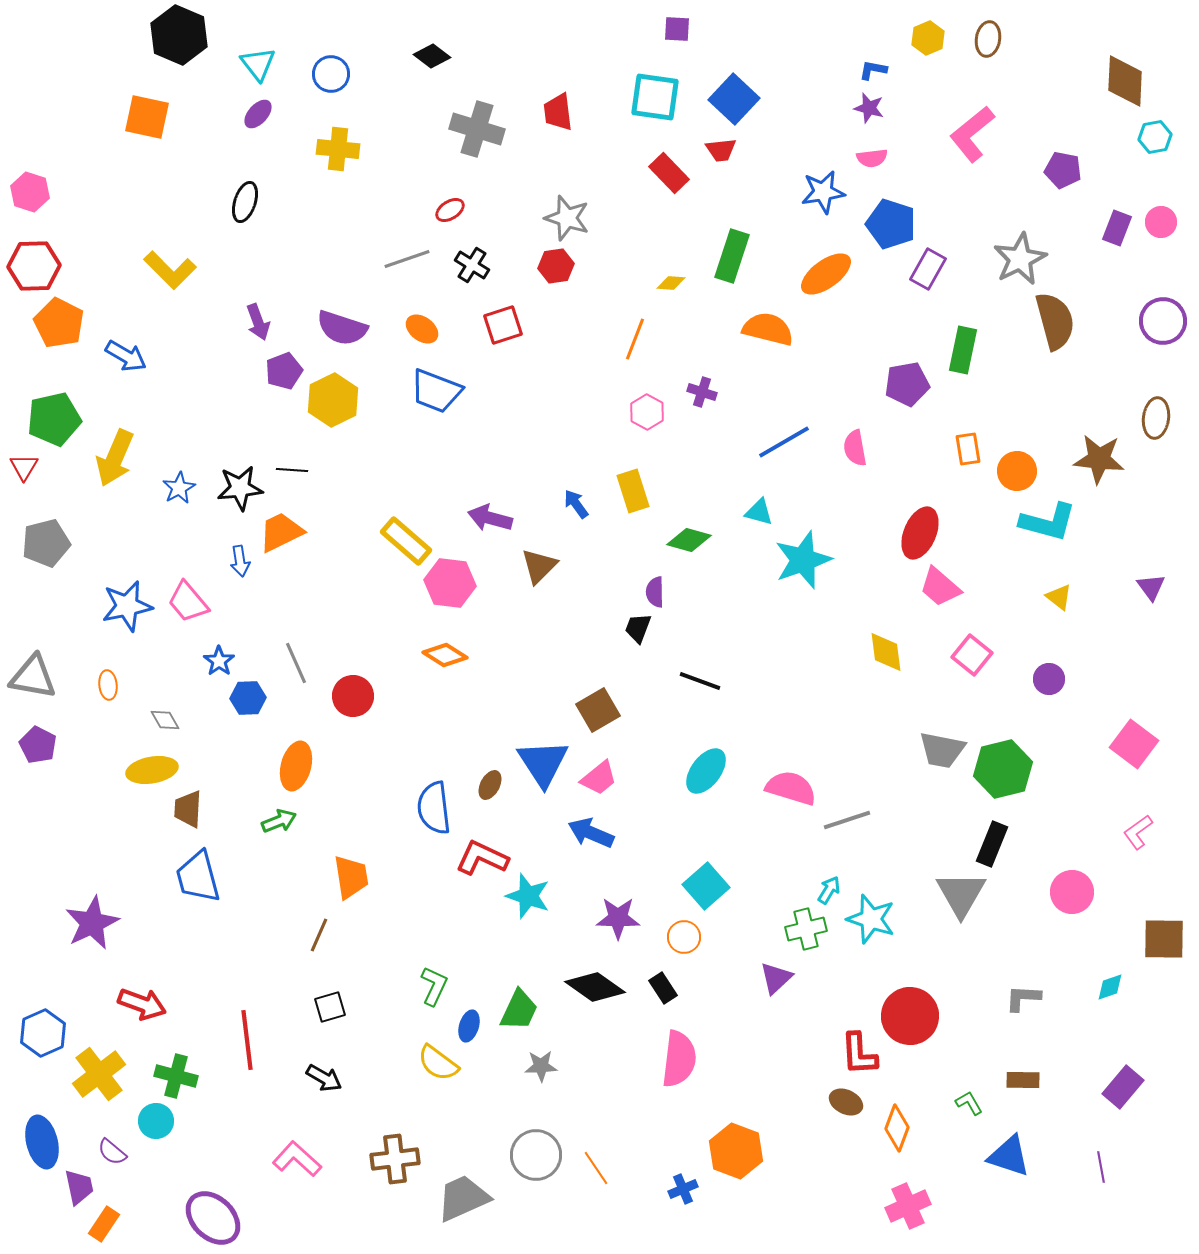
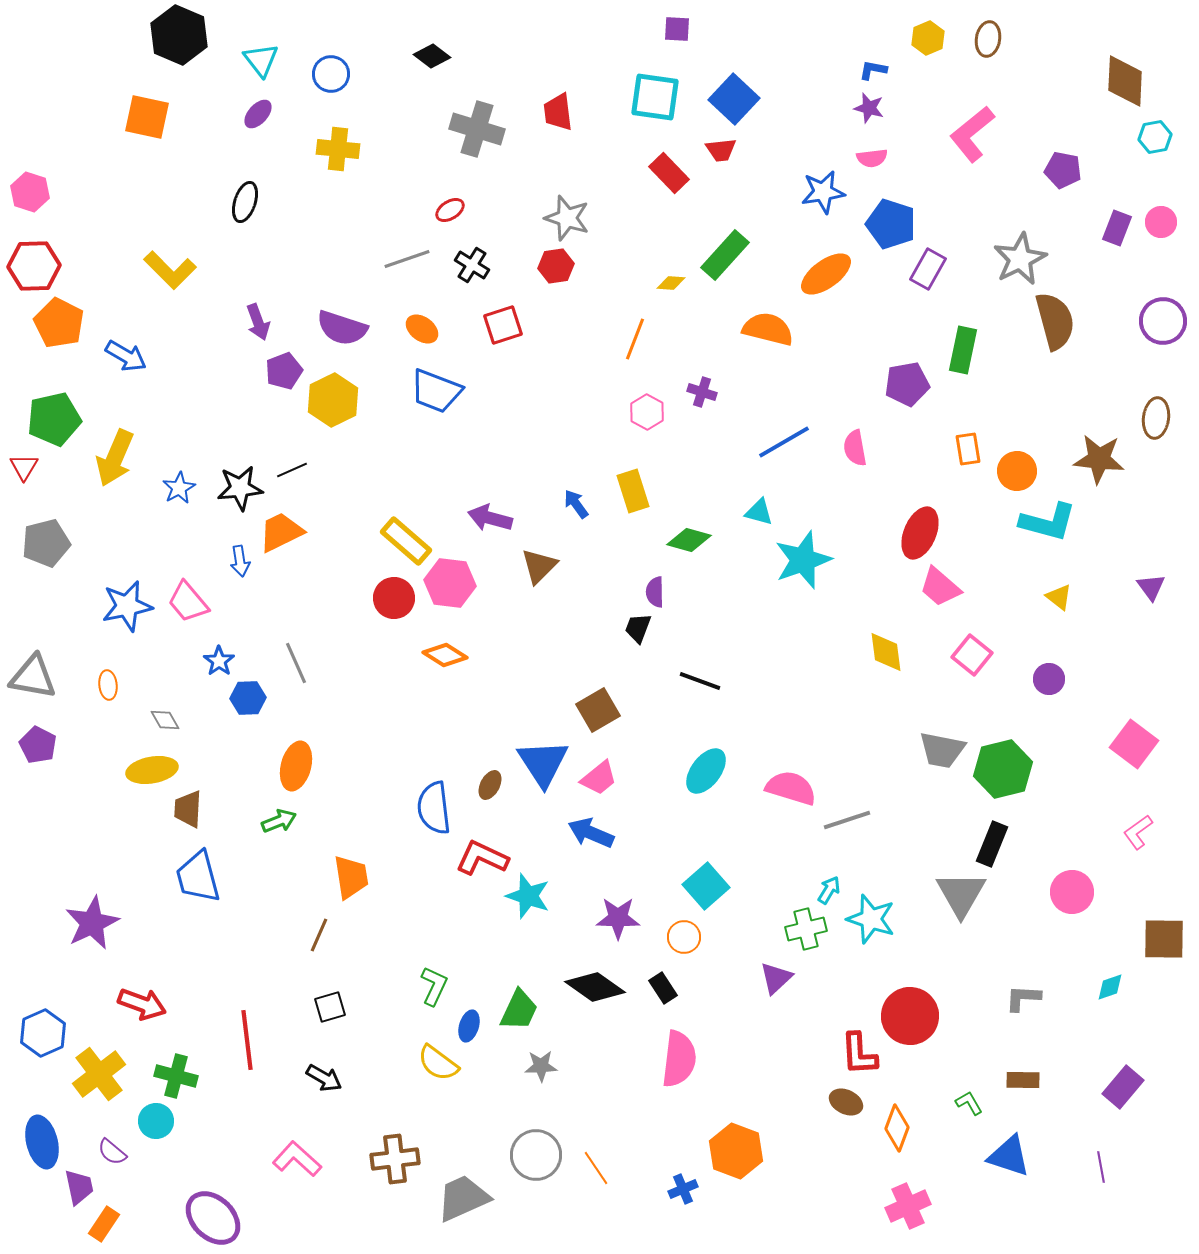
cyan triangle at (258, 64): moved 3 px right, 4 px up
green rectangle at (732, 256): moved 7 px left, 1 px up; rotated 24 degrees clockwise
black line at (292, 470): rotated 28 degrees counterclockwise
red circle at (353, 696): moved 41 px right, 98 px up
